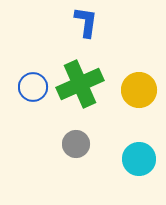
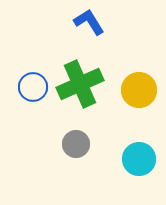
blue L-shape: moved 3 px right; rotated 40 degrees counterclockwise
